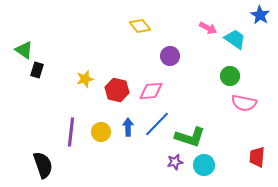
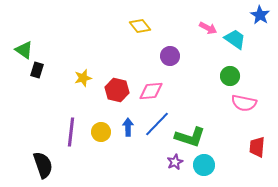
yellow star: moved 2 px left, 1 px up
red trapezoid: moved 10 px up
purple star: rotated 14 degrees counterclockwise
